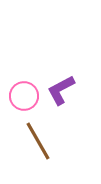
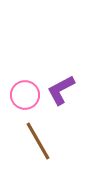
pink circle: moved 1 px right, 1 px up
